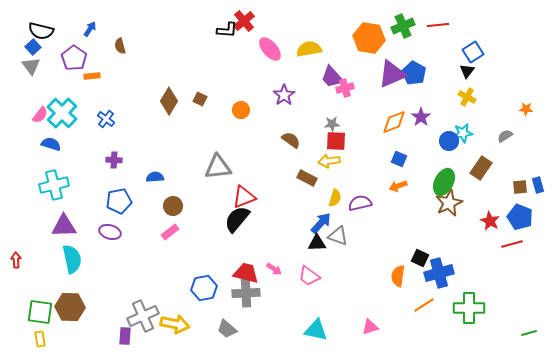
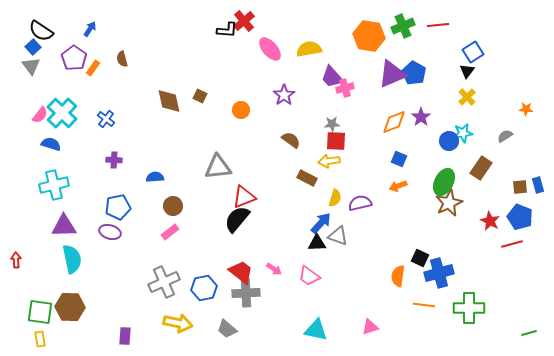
black semicircle at (41, 31): rotated 20 degrees clockwise
orange hexagon at (369, 38): moved 2 px up
brown semicircle at (120, 46): moved 2 px right, 13 px down
orange rectangle at (92, 76): moved 1 px right, 8 px up; rotated 49 degrees counterclockwise
yellow cross at (467, 97): rotated 18 degrees clockwise
brown square at (200, 99): moved 3 px up
brown diamond at (169, 101): rotated 44 degrees counterclockwise
blue pentagon at (119, 201): moved 1 px left, 6 px down
red trapezoid at (246, 273): moved 5 px left, 1 px up; rotated 24 degrees clockwise
orange line at (424, 305): rotated 40 degrees clockwise
gray cross at (143, 316): moved 21 px right, 34 px up
yellow arrow at (175, 324): moved 3 px right, 1 px up
